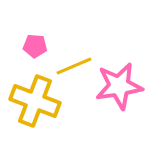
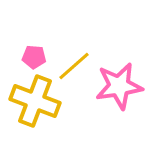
pink pentagon: moved 1 px left, 11 px down
yellow line: rotated 18 degrees counterclockwise
